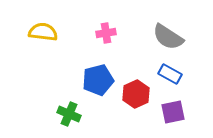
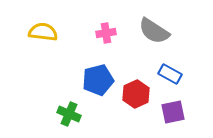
gray semicircle: moved 14 px left, 6 px up
